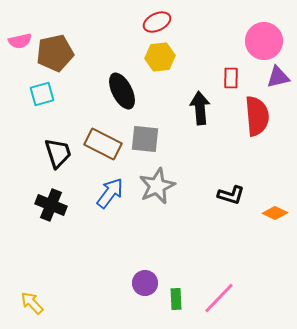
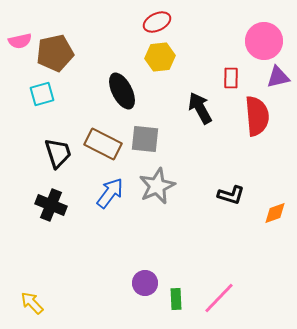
black arrow: rotated 24 degrees counterclockwise
orange diamond: rotated 45 degrees counterclockwise
